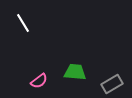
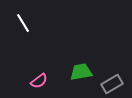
green trapezoid: moved 6 px right; rotated 15 degrees counterclockwise
